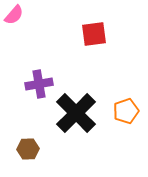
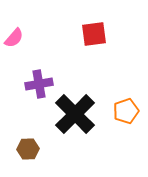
pink semicircle: moved 23 px down
black cross: moved 1 px left, 1 px down
